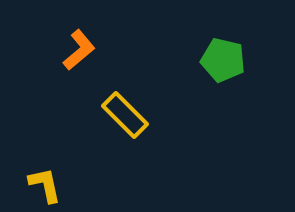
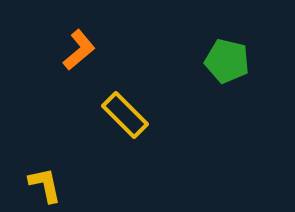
green pentagon: moved 4 px right, 1 px down
